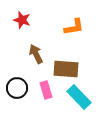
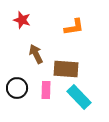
pink rectangle: rotated 18 degrees clockwise
